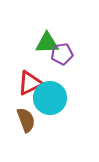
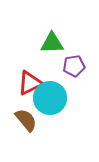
green triangle: moved 5 px right
purple pentagon: moved 12 px right, 12 px down
brown semicircle: rotated 20 degrees counterclockwise
